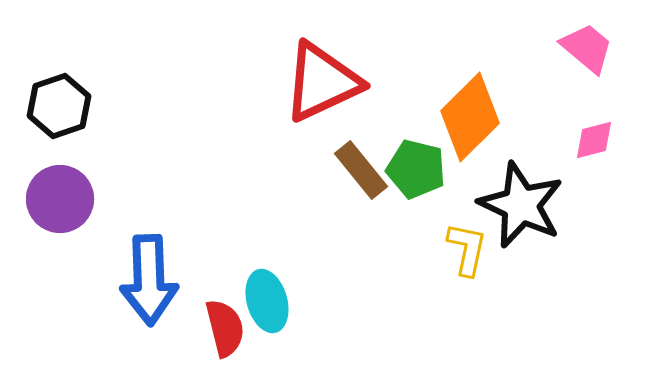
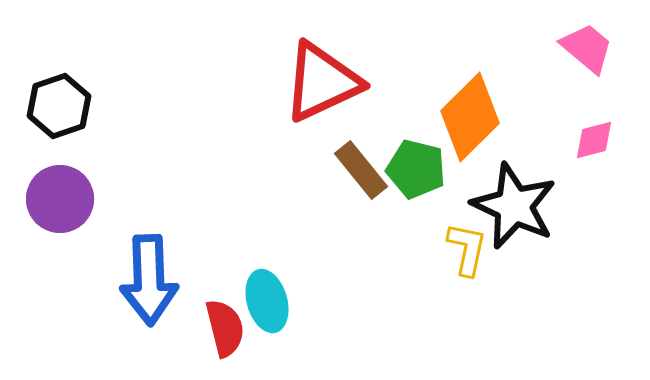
black star: moved 7 px left, 1 px down
